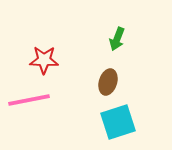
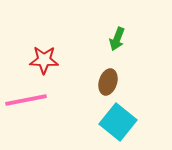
pink line: moved 3 px left
cyan square: rotated 33 degrees counterclockwise
